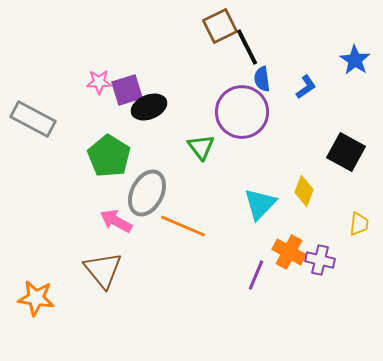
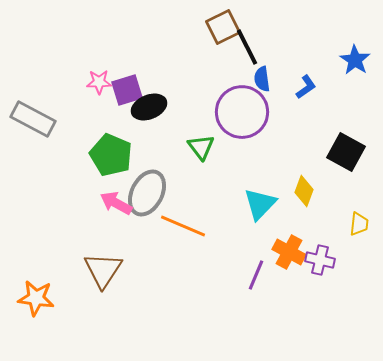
brown square: moved 3 px right, 1 px down
green pentagon: moved 2 px right, 1 px up; rotated 9 degrees counterclockwise
pink arrow: moved 18 px up
brown triangle: rotated 12 degrees clockwise
